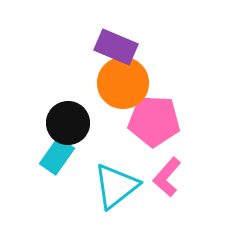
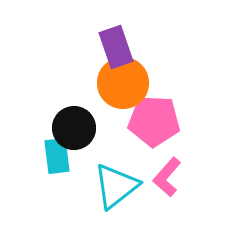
purple rectangle: rotated 48 degrees clockwise
black circle: moved 6 px right, 5 px down
cyan rectangle: rotated 42 degrees counterclockwise
